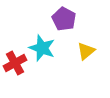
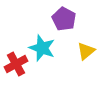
red cross: moved 1 px right, 1 px down
